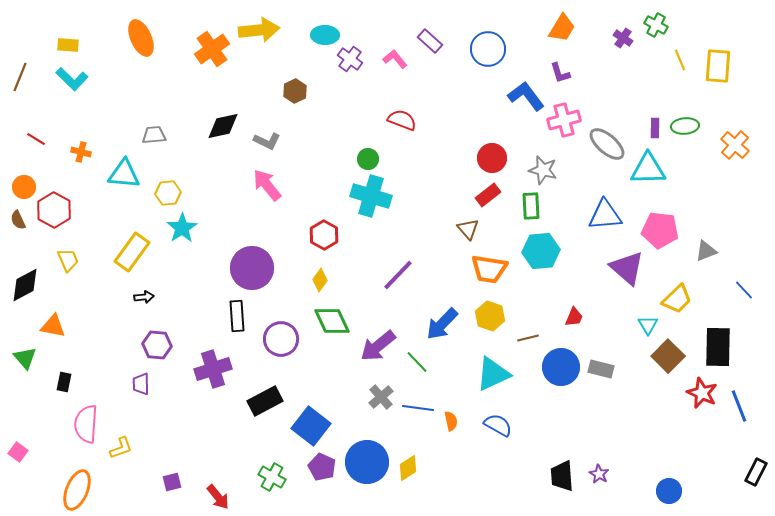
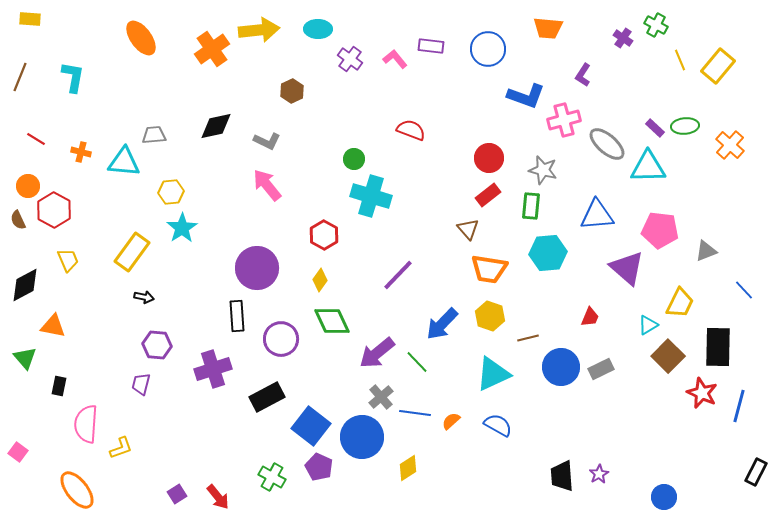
orange trapezoid at (562, 28): moved 14 px left; rotated 64 degrees clockwise
cyan ellipse at (325, 35): moved 7 px left, 6 px up
orange ellipse at (141, 38): rotated 12 degrees counterclockwise
purple rectangle at (430, 41): moved 1 px right, 5 px down; rotated 35 degrees counterclockwise
yellow rectangle at (68, 45): moved 38 px left, 26 px up
yellow rectangle at (718, 66): rotated 36 degrees clockwise
purple L-shape at (560, 73): moved 23 px right, 2 px down; rotated 50 degrees clockwise
cyan L-shape at (72, 79): moved 1 px right, 2 px up; rotated 124 degrees counterclockwise
brown hexagon at (295, 91): moved 3 px left
blue L-shape at (526, 96): rotated 147 degrees clockwise
red semicircle at (402, 120): moved 9 px right, 10 px down
black diamond at (223, 126): moved 7 px left
purple rectangle at (655, 128): rotated 48 degrees counterclockwise
orange cross at (735, 145): moved 5 px left
red circle at (492, 158): moved 3 px left
green circle at (368, 159): moved 14 px left
cyan triangle at (648, 169): moved 2 px up
cyan triangle at (124, 174): moved 12 px up
orange circle at (24, 187): moved 4 px right, 1 px up
yellow hexagon at (168, 193): moved 3 px right, 1 px up
green rectangle at (531, 206): rotated 8 degrees clockwise
blue triangle at (605, 215): moved 8 px left
cyan hexagon at (541, 251): moved 7 px right, 2 px down
purple circle at (252, 268): moved 5 px right
black arrow at (144, 297): rotated 18 degrees clockwise
yellow trapezoid at (677, 299): moved 3 px right, 4 px down; rotated 20 degrees counterclockwise
red trapezoid at (574, 317): moved 16 px right
cyan triangle at (648, 325): rotated 30 degrees clockwise
purple arrow at (378, 346): moved 1 px left, 7 px down
gray rectangle at (601, 369): rotated 40 degrees counterclockwise
black rectangle at (64, 382): moved 5 px left, 4 px down
purple trapezoid at (141, 384): rotated 15 degrees clockwise
black rectangle at (265, 401): moved 2 px right, 4 px up
blue line at (739, 406): rotated 36 degrees clockwise
blue line at (418, 408): moved 3 px left, 5 px down
orange semicircle at (451, 421): rotated 120 degrees counterclockwise
blue circle at (367, 462): moved 5 px left, 25 px up
purple pentagon at (322, 467): moved 3 px left
purple star at (599, 474): rotated 12 degrees clockwise
purple square at (172, 482): moved 5 px right, 12 px down; rotated 18 degrees counterclockwise
orange ellipse at (77, 490): rotated 60 degrees counterclockwise
blue circle at (669, 491): moved 5 px left, 6 px down
